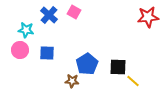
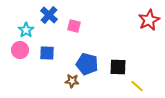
pink square: moved 14 px down; rotated 16 degrees counterclockwise
red star: moved 1 px right, 3 px down; rotated 20 degrees counterclockwise
cyan star: rotated 28 degrees clockwise
blue pentagon: rotated 25 degrees counterclockwise
yellow line: moved 4 px right, 5 px down
